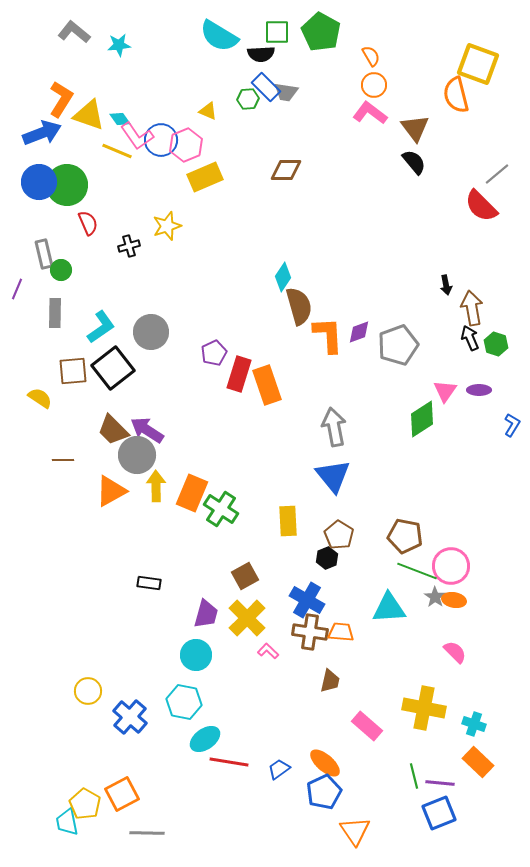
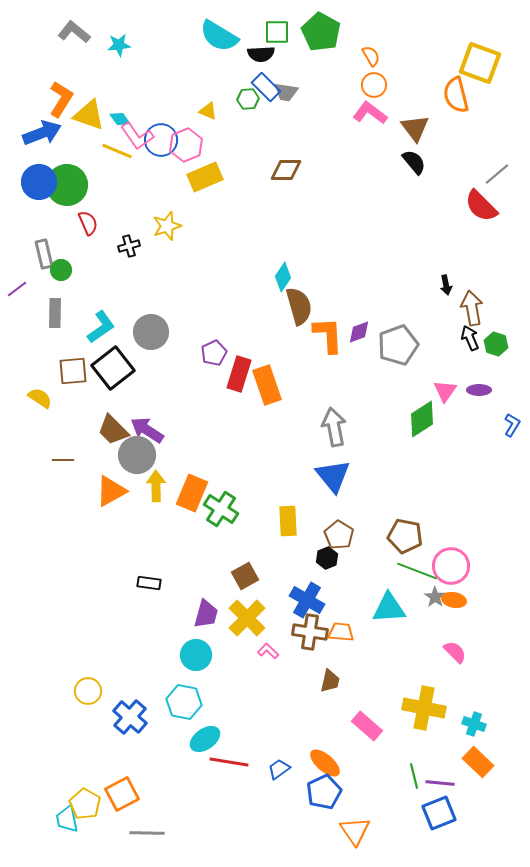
yellow square at (478, 64): moved 2 px right, 1 px up
purple line at (17, 289): rotated 30 degrees clockwise
cyan trapezoid at (67, 822): moved 3 px up
